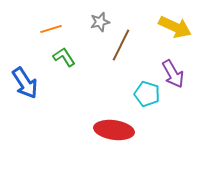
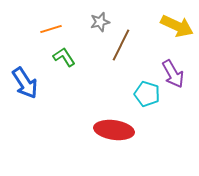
yellow arrow: moved 2 px right, 1 px up
